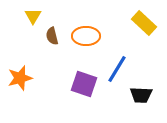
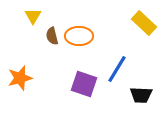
orange ellipse: moved 7 px left
